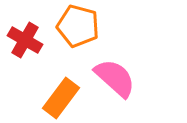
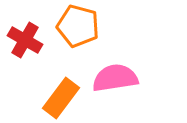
pink semicircle: rotated 51 degrees counterclockwise
